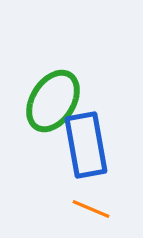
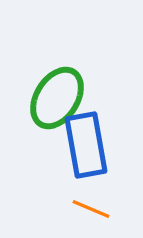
green ellipse: moved 4 px right, 3 px up
